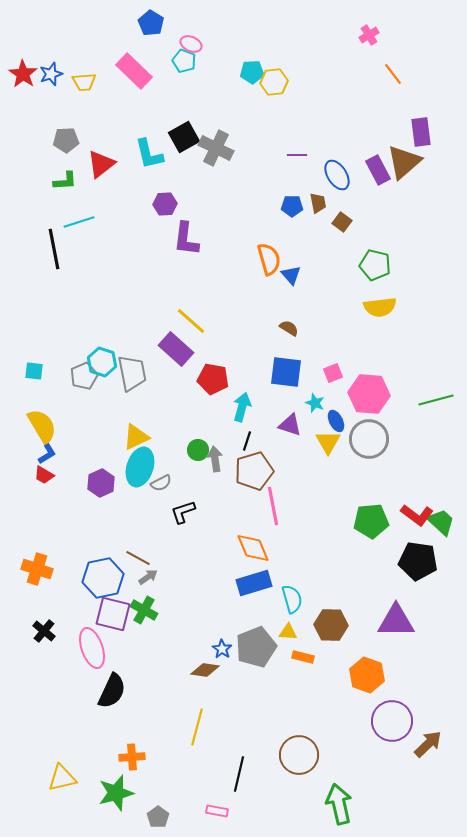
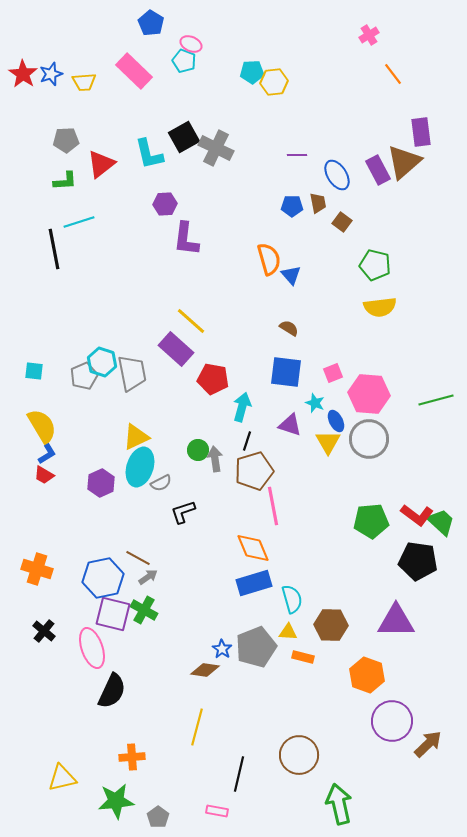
green star at (116, 793): moved 8 px down; rotated 9 degrees clockwise
